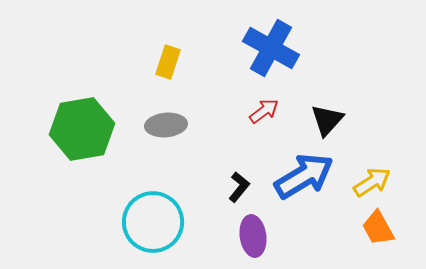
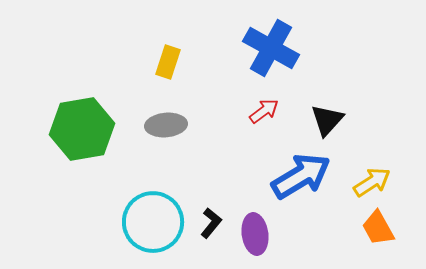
blue arrow: moved 3 px left
black L-shape: moved 28 px left, 36 px down
purple ellipse: moved 2 px right, 2 px up
